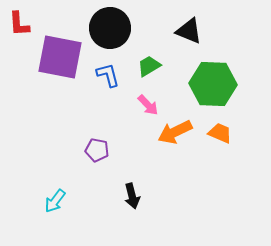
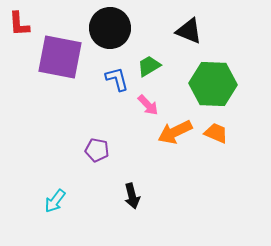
blue L-shape: moved 9 px right, 4 px down
orange trapezoid: moved 4 px left
